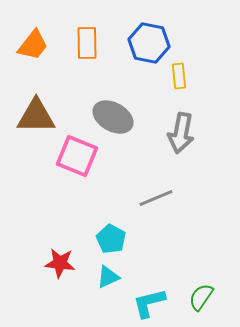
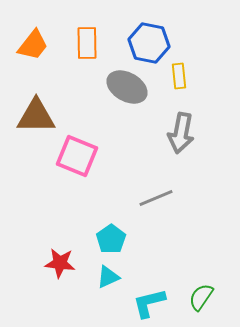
gray ellipse: moved 14 px right, 30 px up
cyan pentagon: rotated 8 degrees clockwise
